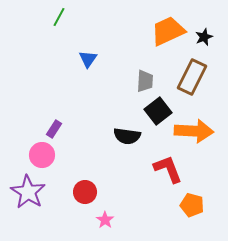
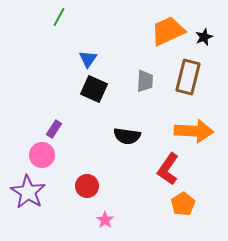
brown rectangle: moved 4 px left; rotated 12 degrees counterclockwise
black square: moved 64 px left, 22 px up; rotated 28 degrees counterclockwise
red L-shape: rotated 124 degrees counterclockwise
red circle: moved 2 px right, 6 px up
orange pentagon: moved 9 px left, 1 px up; rotated 25 degrees clockwise
